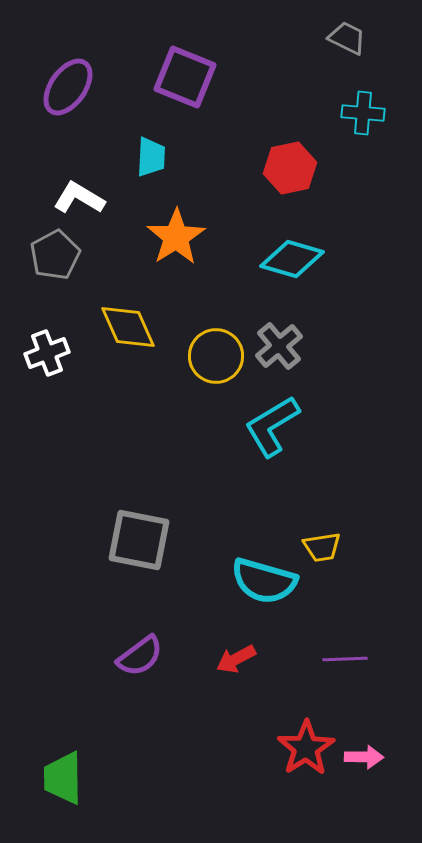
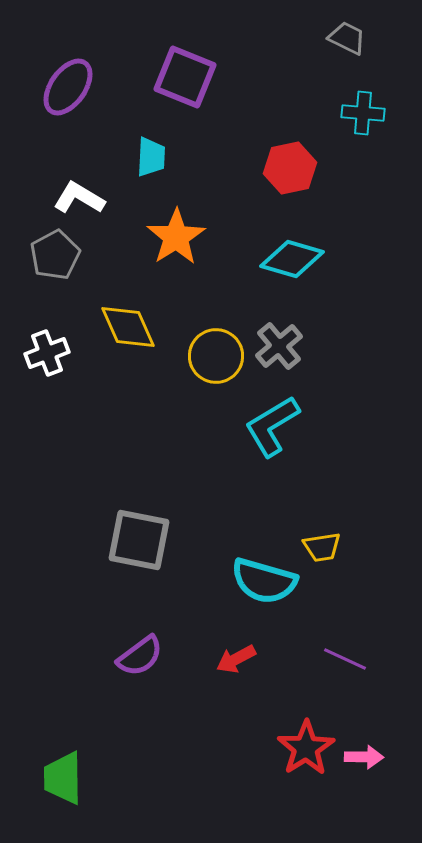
purple line: rotated 27 degrees clockwise
